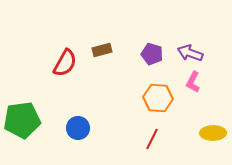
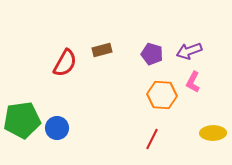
purple arrow: moved 1 px left, 2 px up; rotated 40 degrees counterclockwise
orange hexagon: moved 4 px right, 3 px up
blue circle: moved 21 px left
